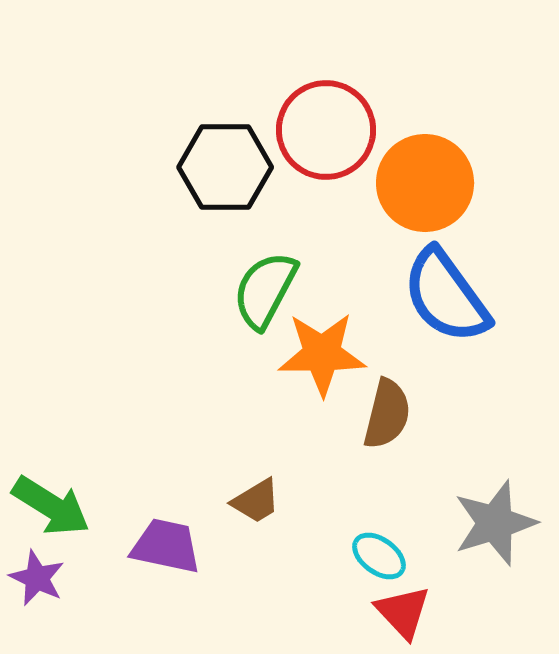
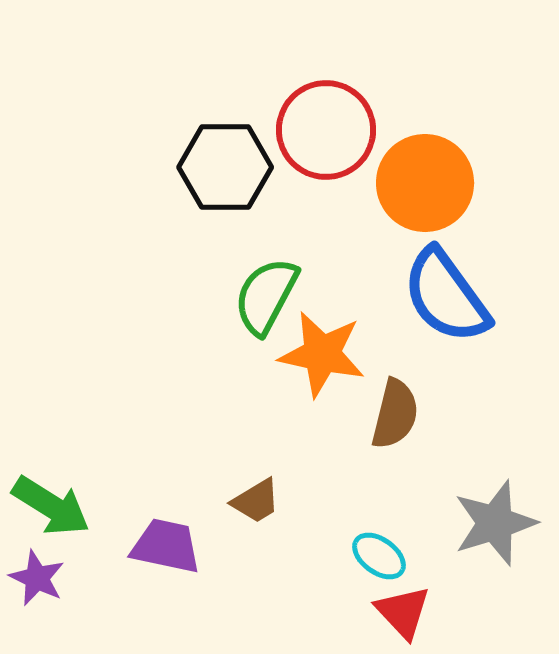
green semicircle: moved 1 px right, 6 px down
orange star: rotated 12 degrees clockwise
brown semicircle: moved 8 px right
